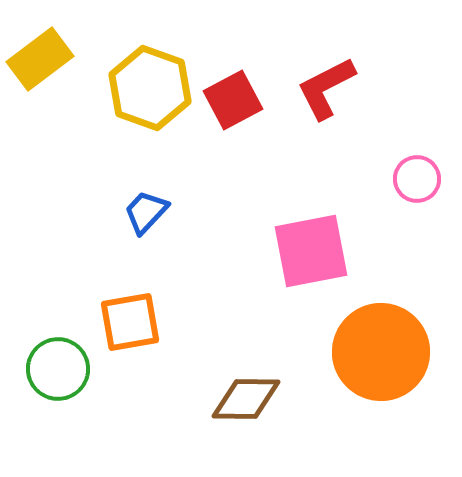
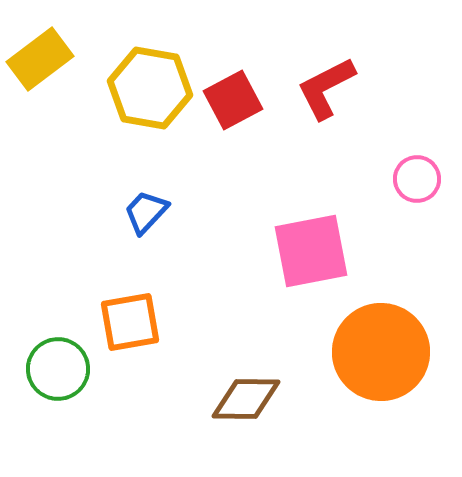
yellow hexagon: rotated 10 degrees counterclockwise
